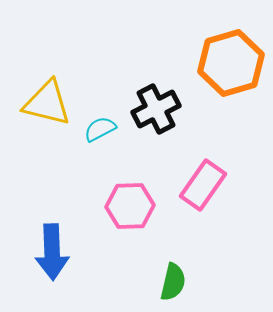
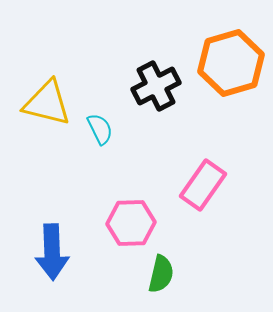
black cross: moved 23 px up
cyan semicircle: rotated 92 degrees clockwise
pink hexagon: moved 1 px right, 17 px down
green semicircle: moved 12 px left, 8 px up
